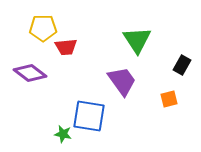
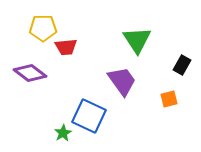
blue square: rotated 16 degrees clockwise
green star: moved 1 px up; rotated 30 degrees clockwise
